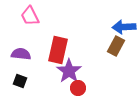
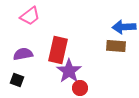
pink trapezoid: rotated 100 degrees counterclockwise
brown rectangle: rotated 66 degrees clockwise
purple semicircle: moved 2 px right; rotated 18 degrees counterclockwise
black square: moved 3 px left, 1 px up
red circle: moved 2 px right
